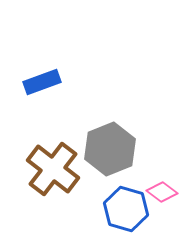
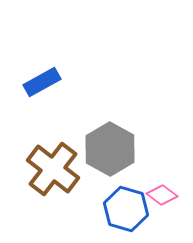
blue rectangle: rotated 9 degrees counterclockwise
gray hexagon: rotated 9 degrees counterclockwise
pink diamond: moved 3 px down
